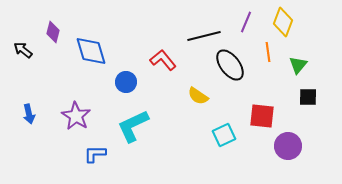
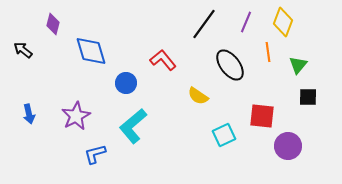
purple diamond: moved 8 px up
black line: moved 12 px up; rotated 40 degrees counterclockwise
blue circle: moved 1 px down
purple star: rotated 12 degrees clockwise
cyan L-shape: rotated 15 degrees counterclockwise
blue L-shape: rotated 15 degrees counterclockwise
